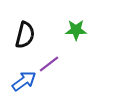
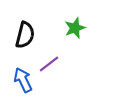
green star: moved 1 px left, 2 px up; rotated 20 degrees counterclockwise
blue arrow: moved 1 px left, 1 px up; rotated 80 degrees counterclockwise
